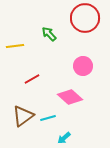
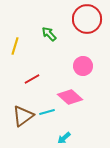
red circle: moved 2 px right, 1 px down
yellow line: rotated 66 degrees counterclockwise
cyan line: moved 1 px left, 6 px up
